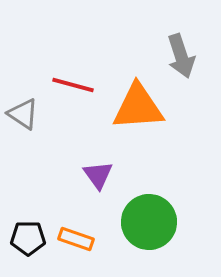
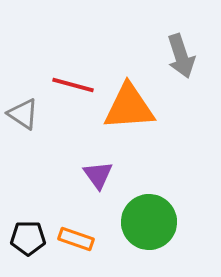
orange triangle: moved 9 px left
